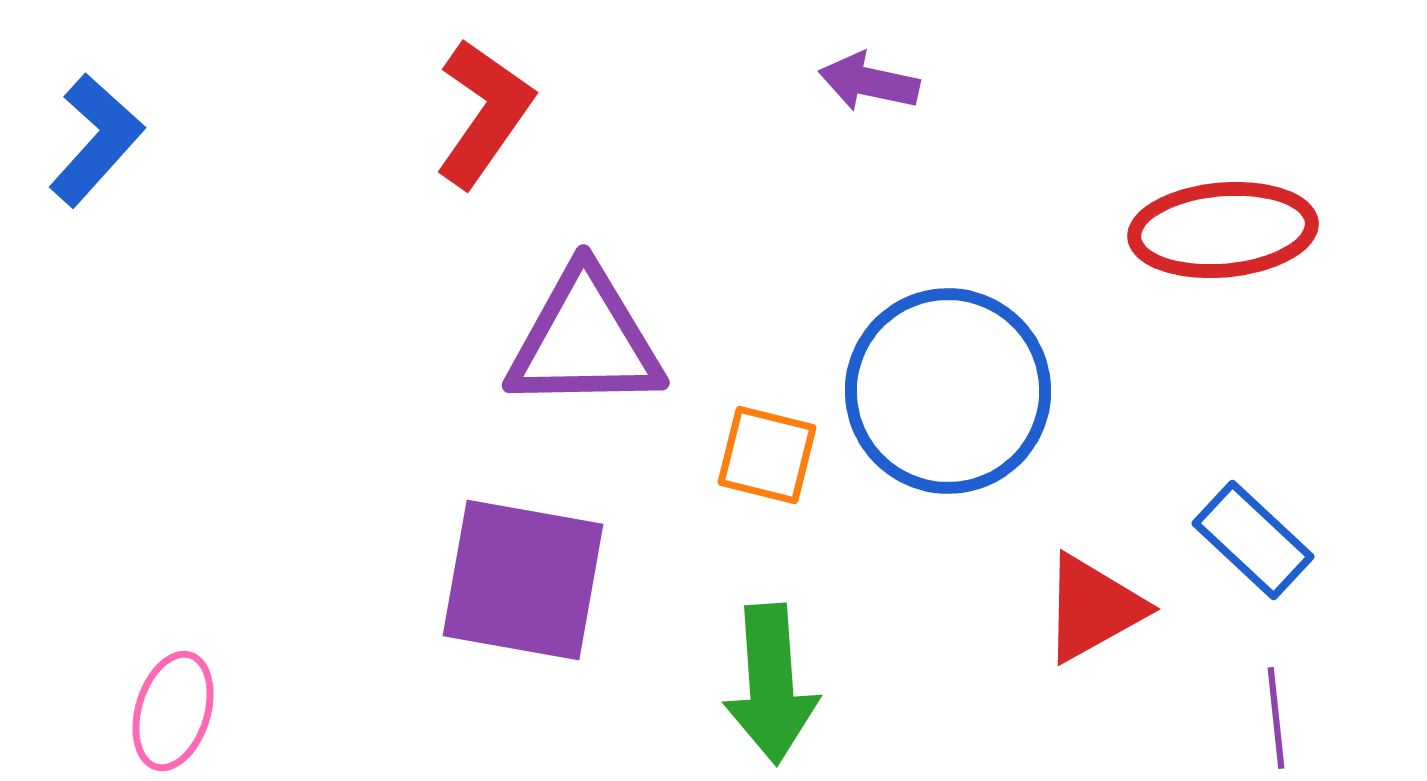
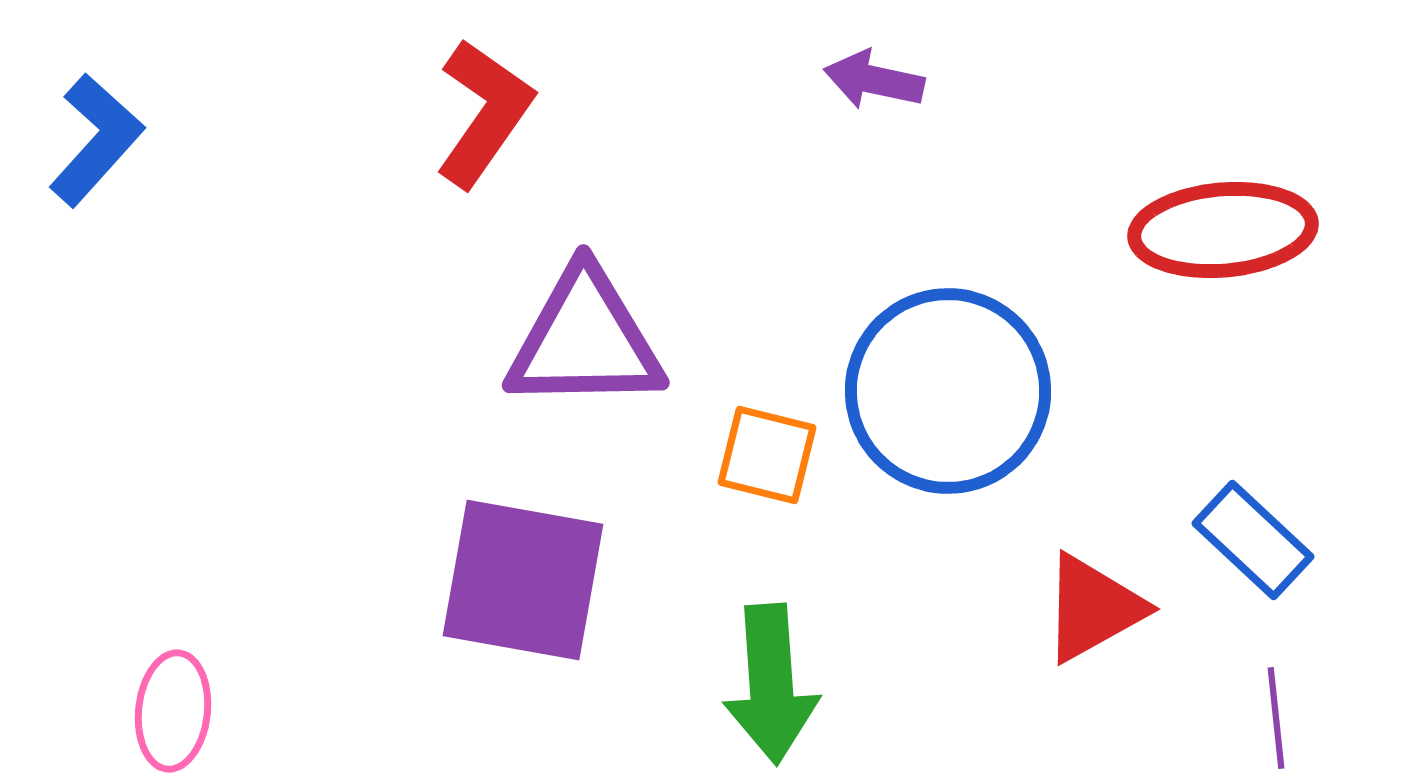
purple arrow: moved 5 px right, 2 px up
pink ellipse: rotated 11 degrees counterclockwise
